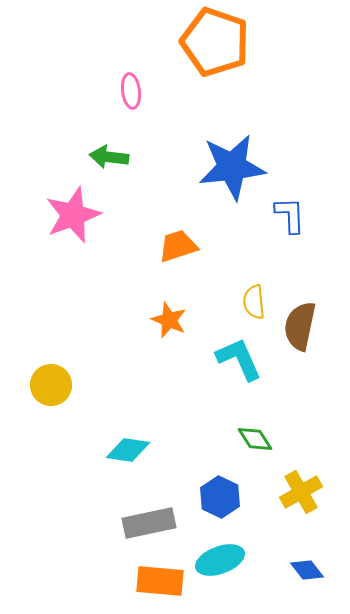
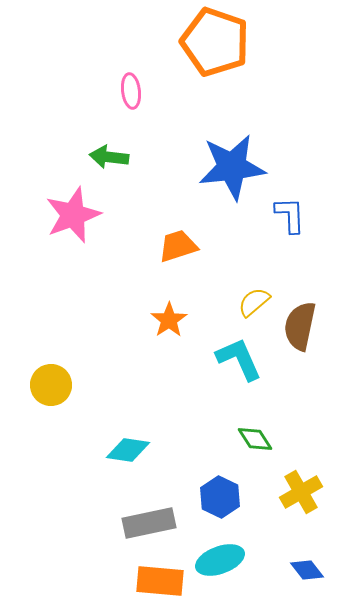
yellow semicircle: rotated 56 degrees clockwise
orange star: rotated 15 degrees clockwise
